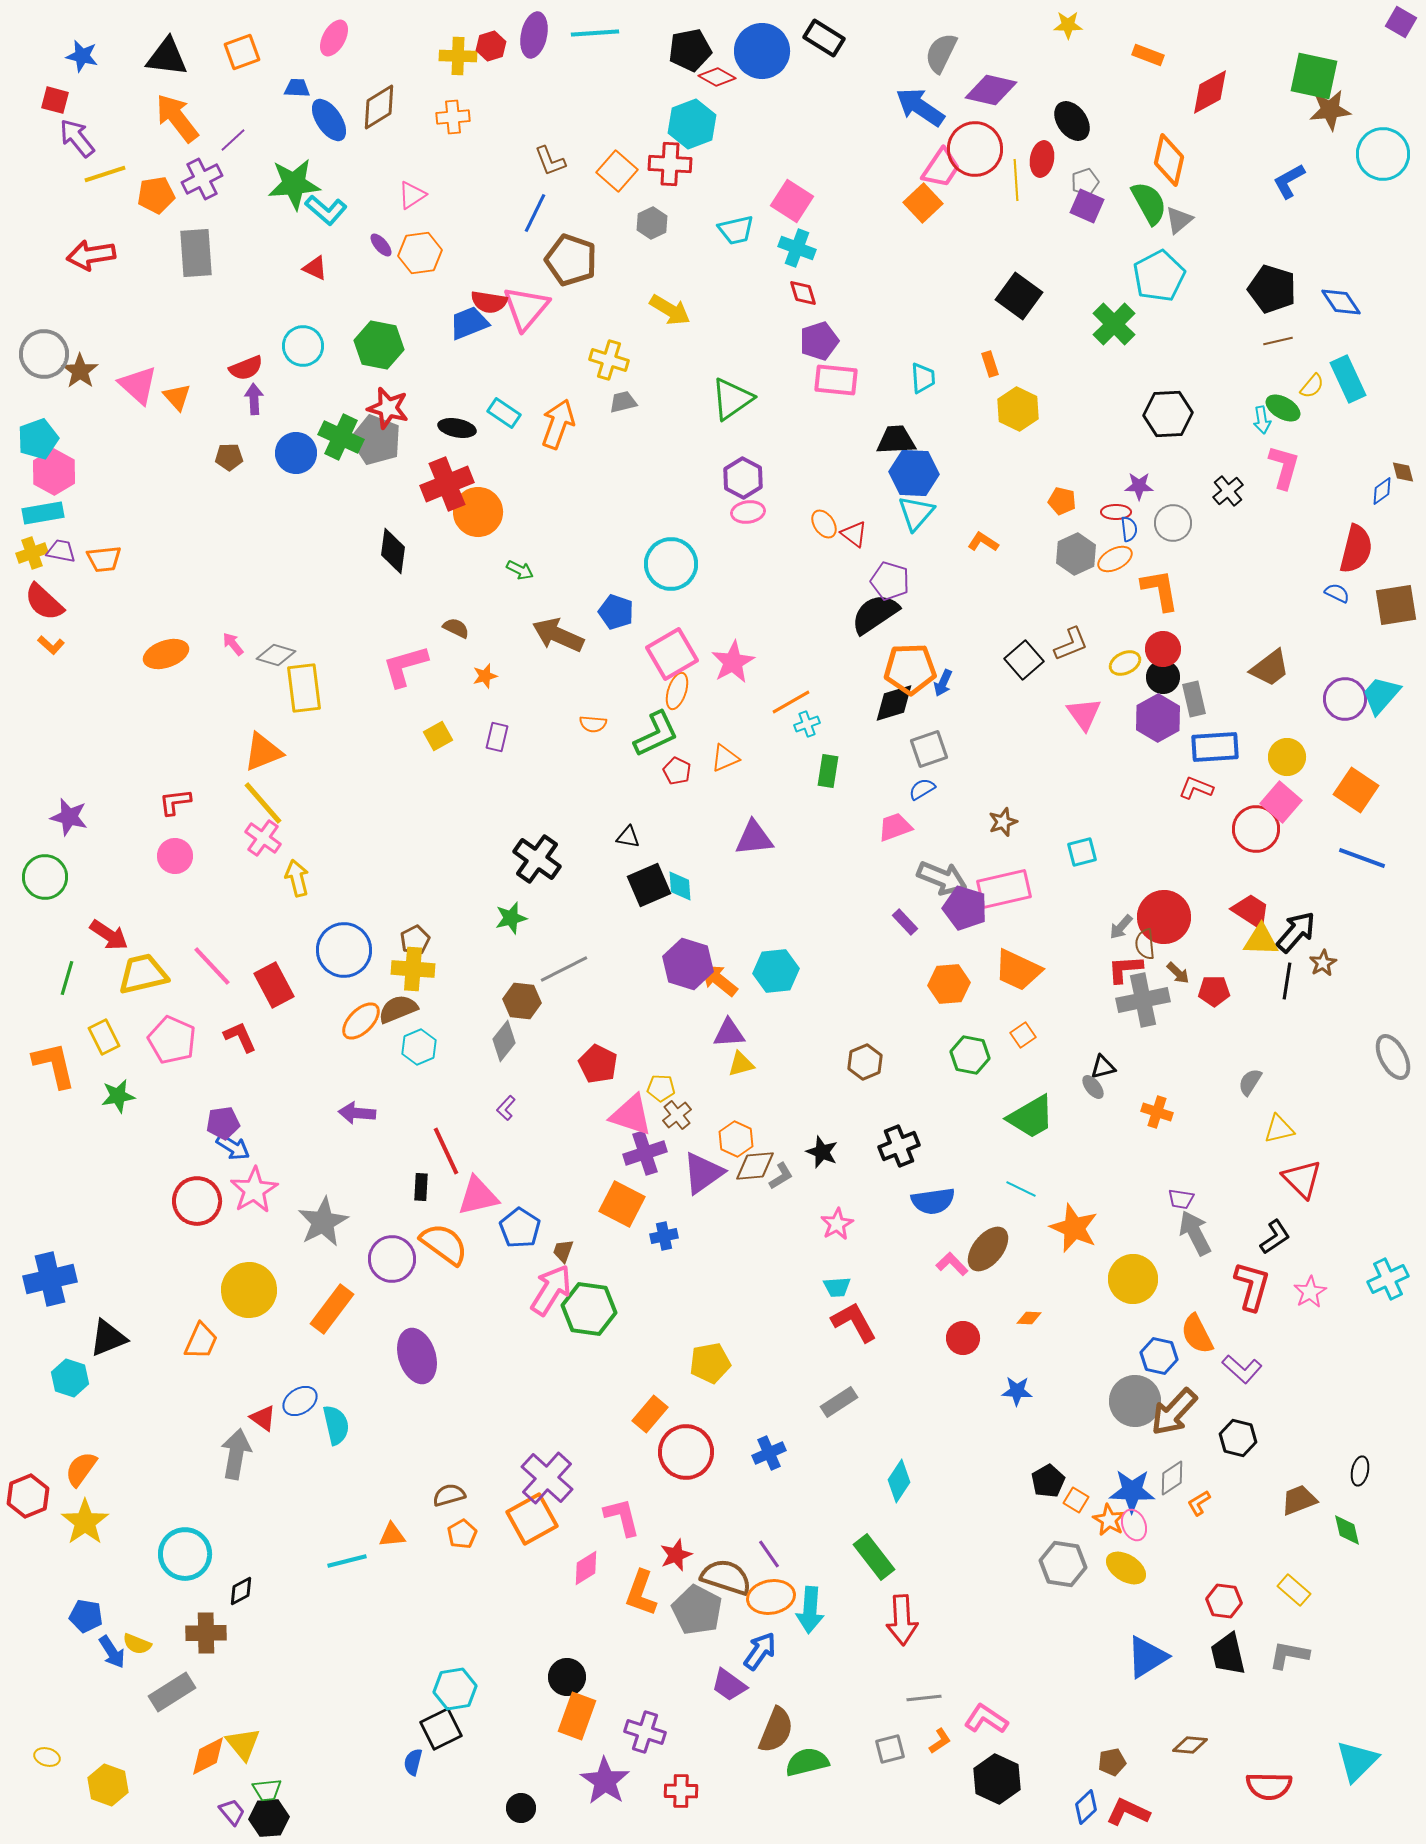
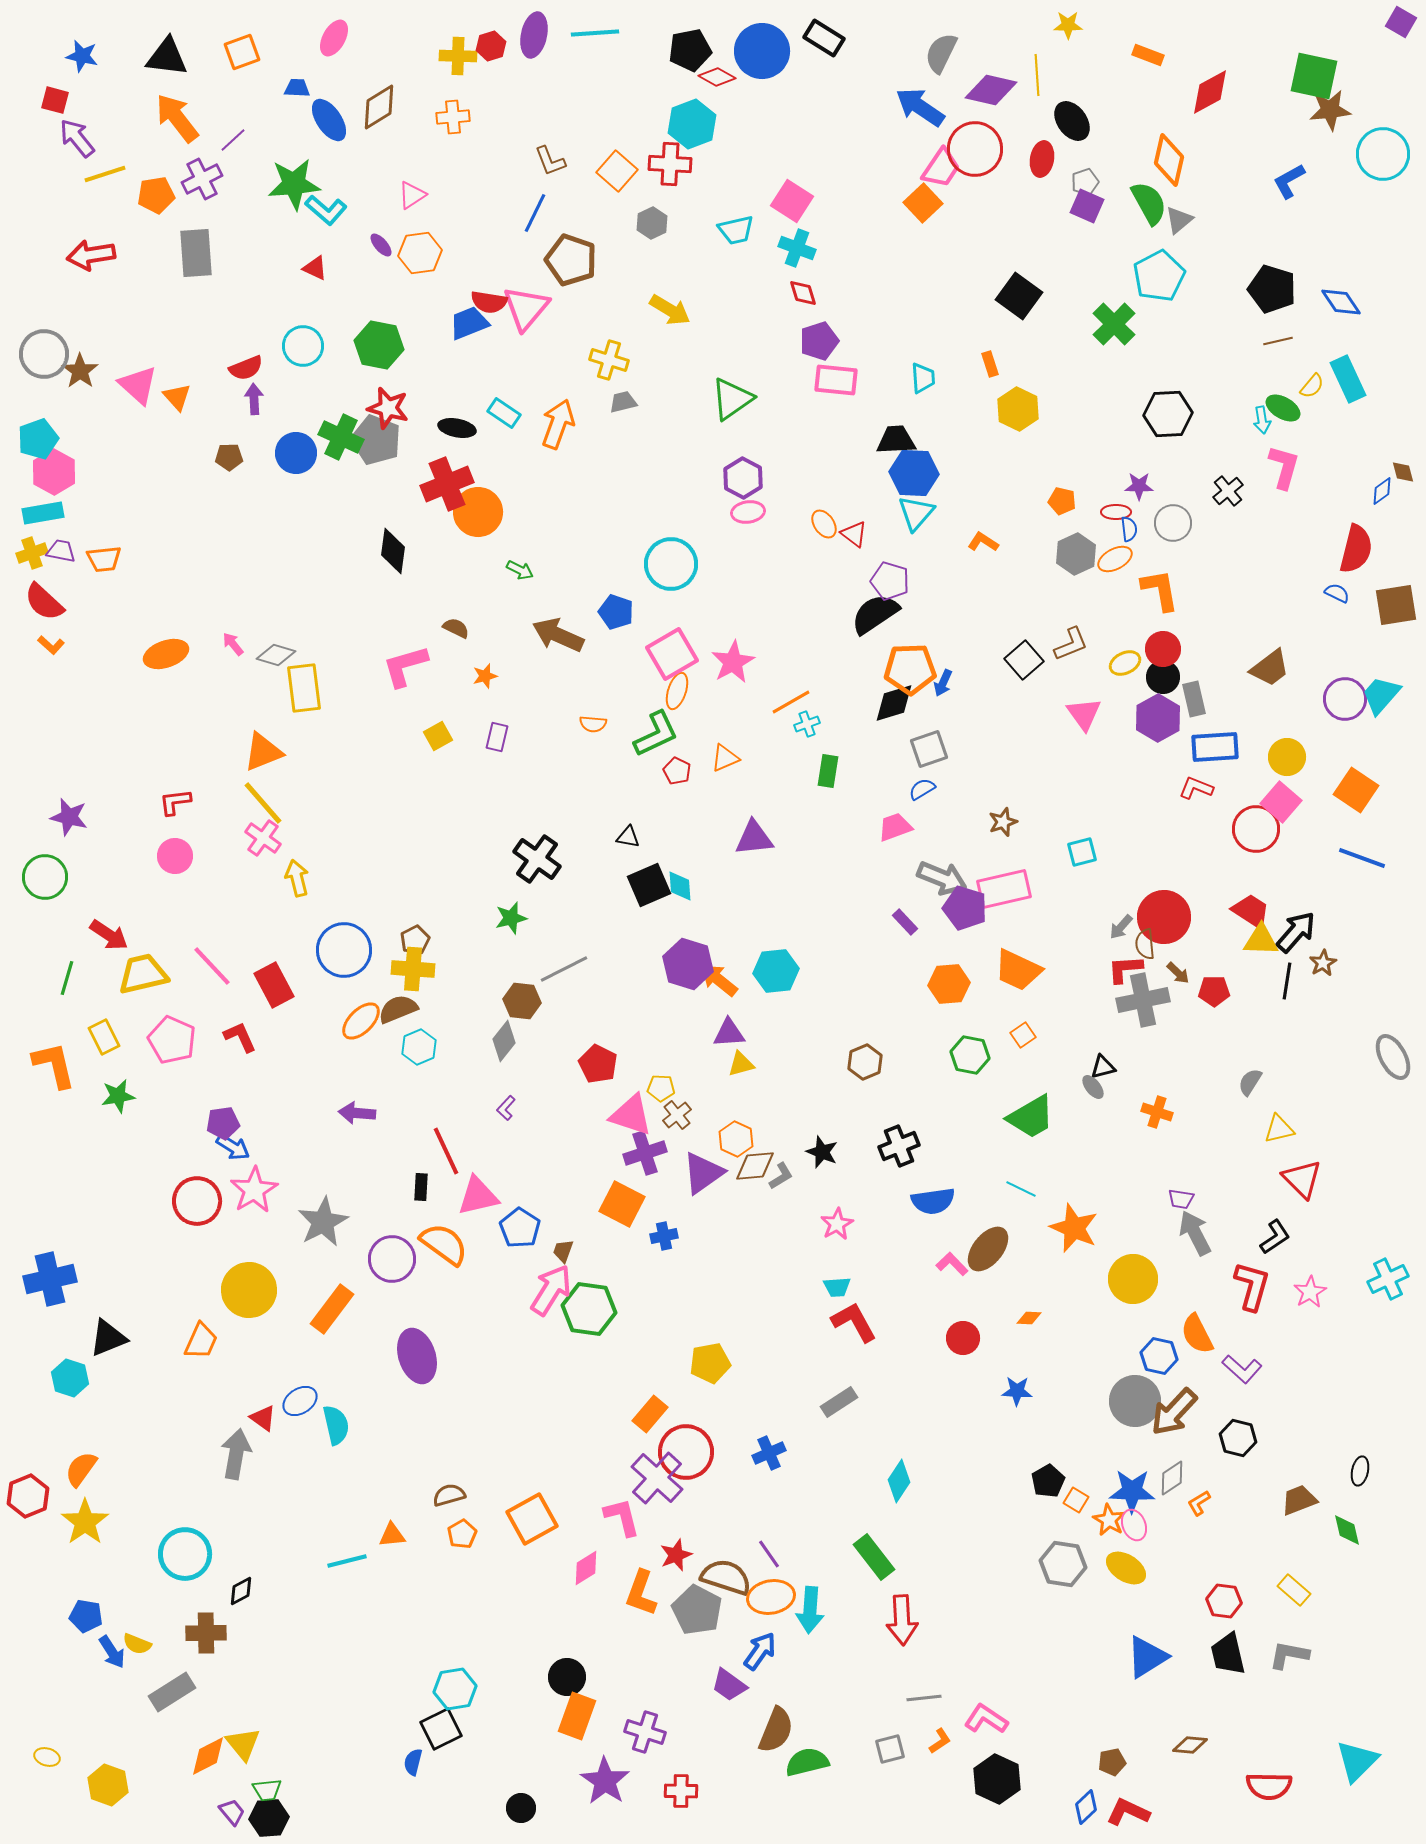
yellow line at (1016, 180): moved 21 px right, 105 px up
purple cross at (547, 1478): moved 110 px right
